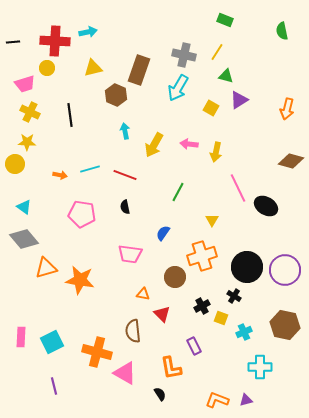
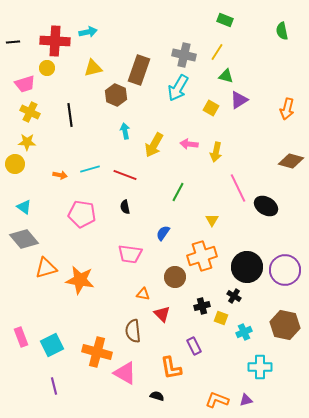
black cross at (202, 306): rotated 14 degrees clockwise
pink rectangle at (21, 337): rotated 24 degrees counterclockwise
cyan square at (52, 342): moved 3 px down
black semicircle at (160, 394): moved 3 px left, 2 px down; rotated 40 degrees counterclockwise
